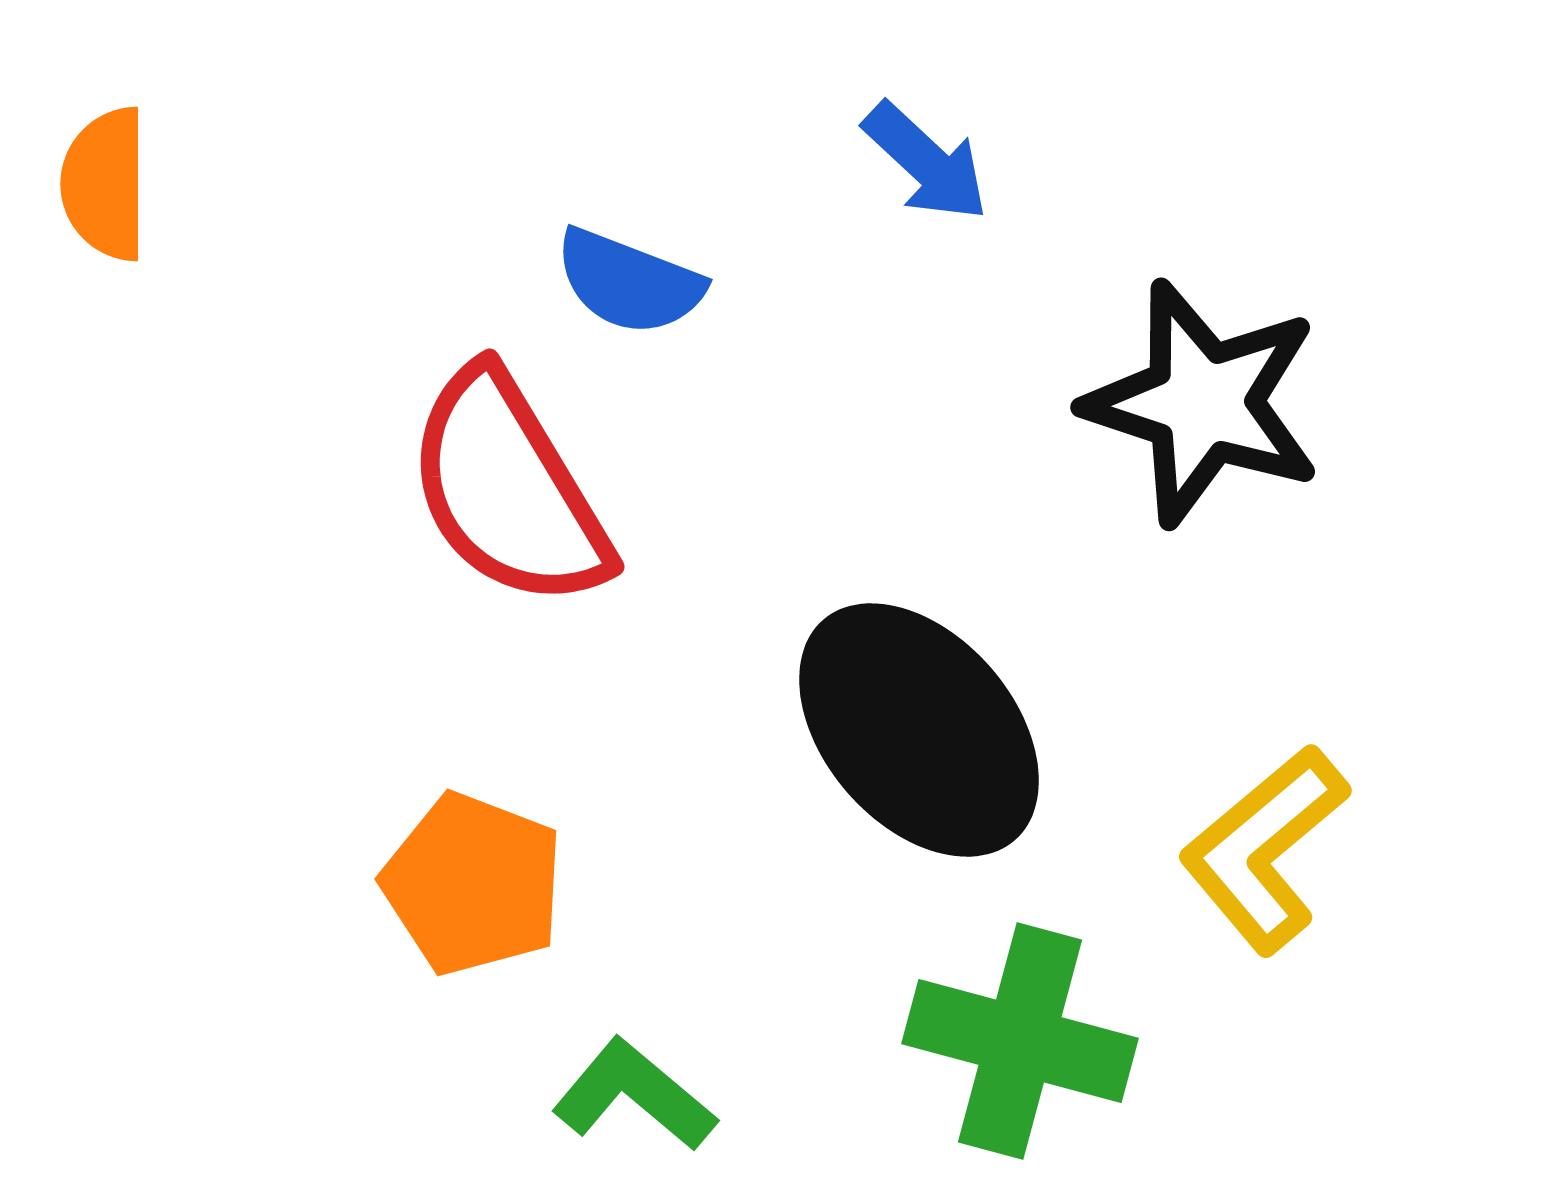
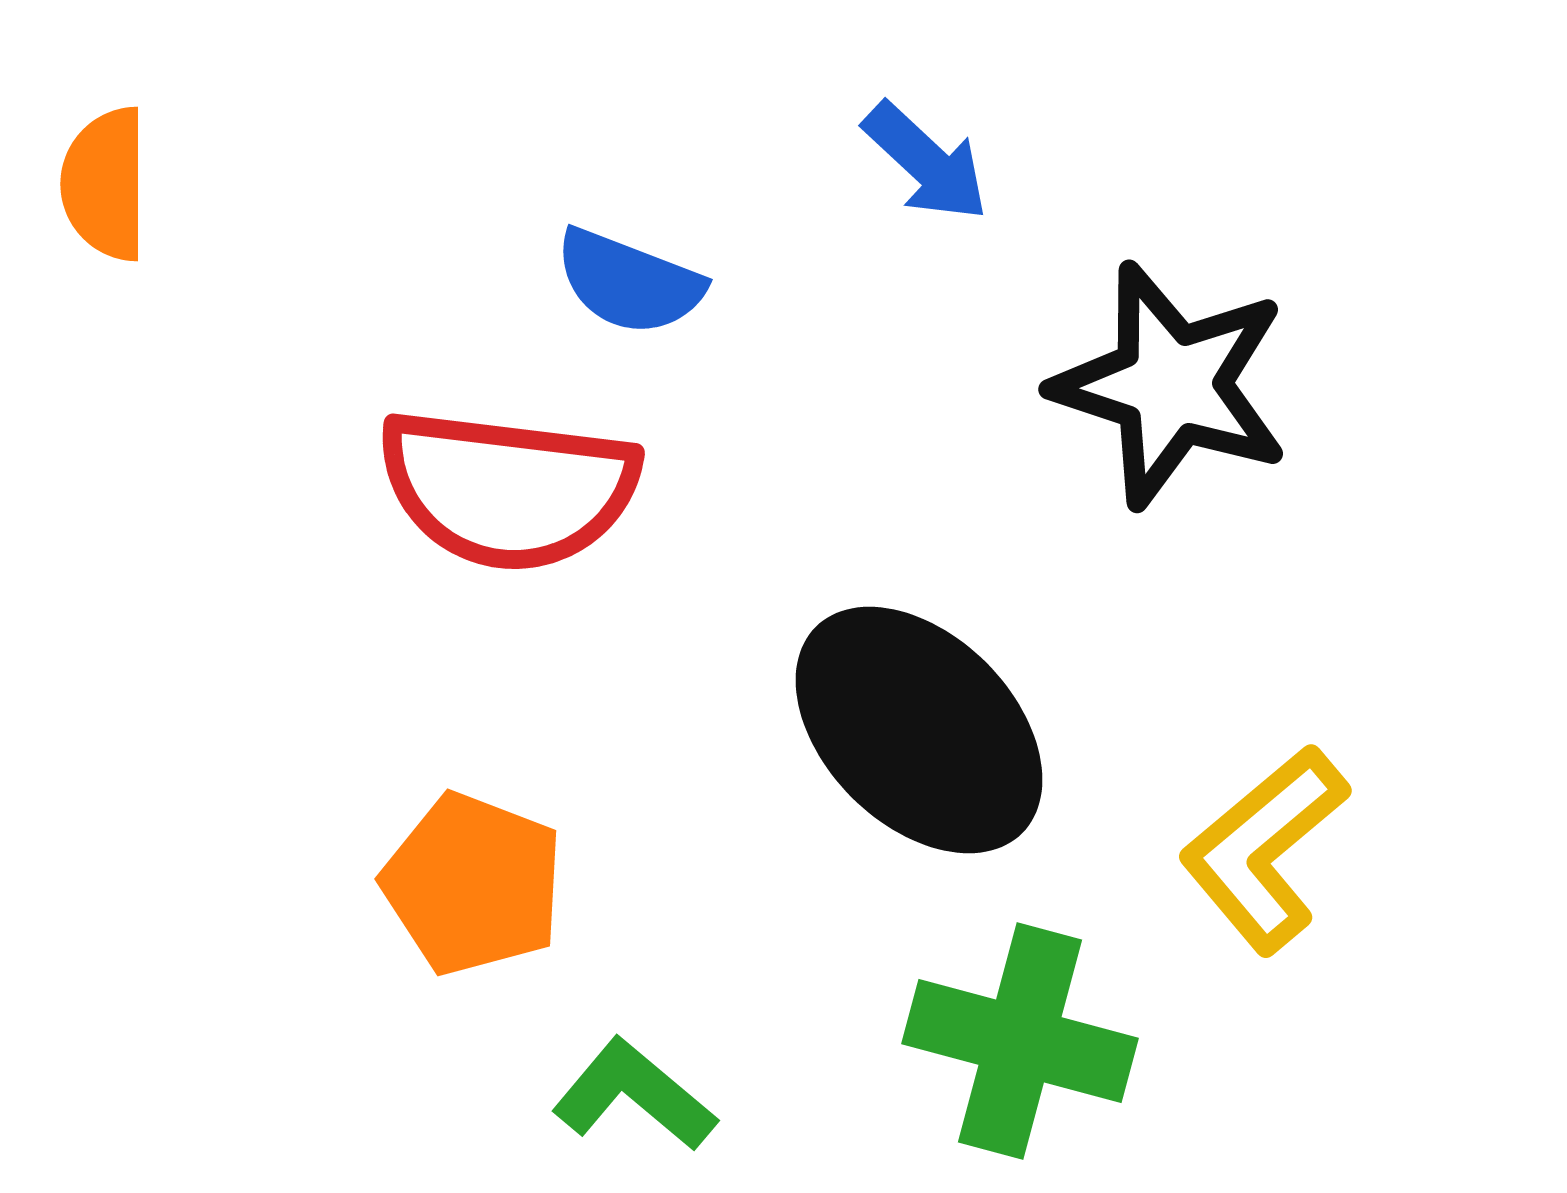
black star: moved 32 px left, 18 px up
red semicircle: rotated 52 degrees counterclockwise
black ellipse: rotated 4 degrees counterclockwise
